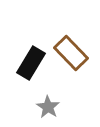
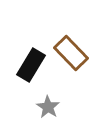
black rectangle: moved 2 px down
